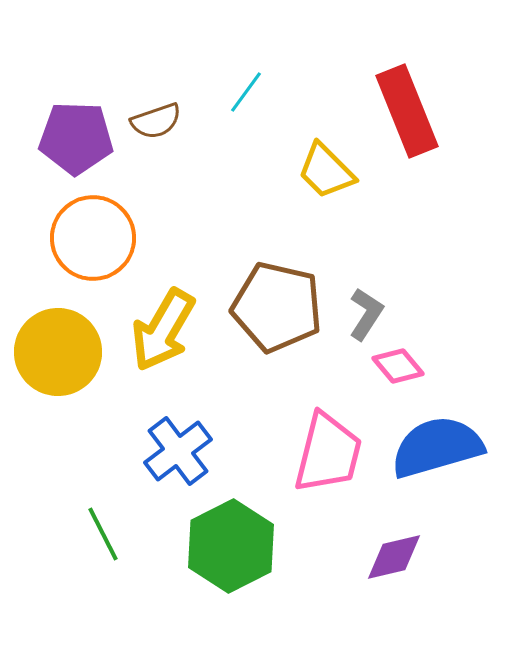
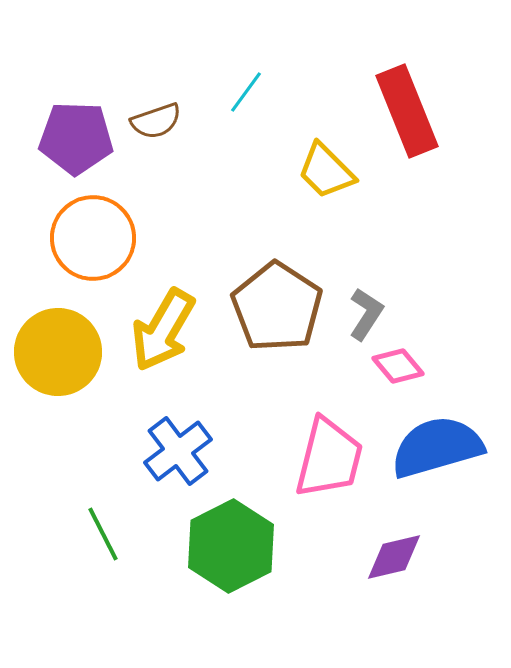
brown pentagon: rotated 20 degrees clockwise
pink trapezoid: moved 1 px right, 5 px down
